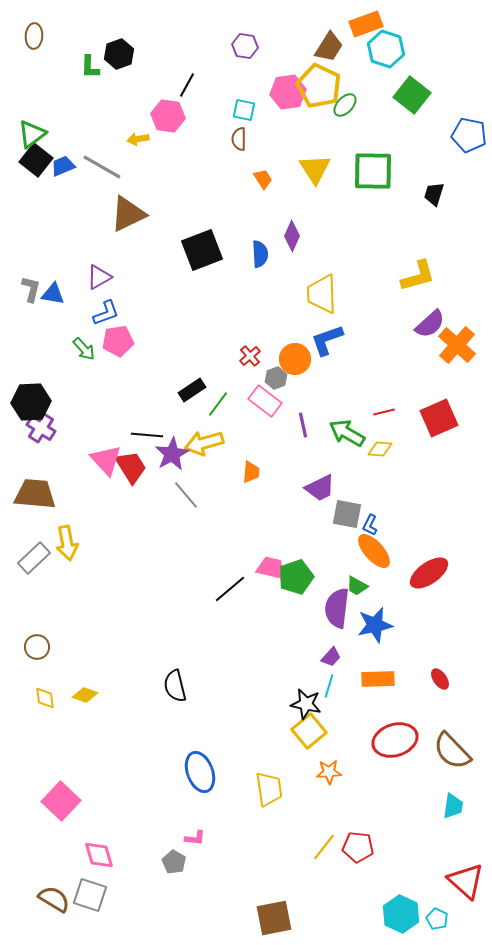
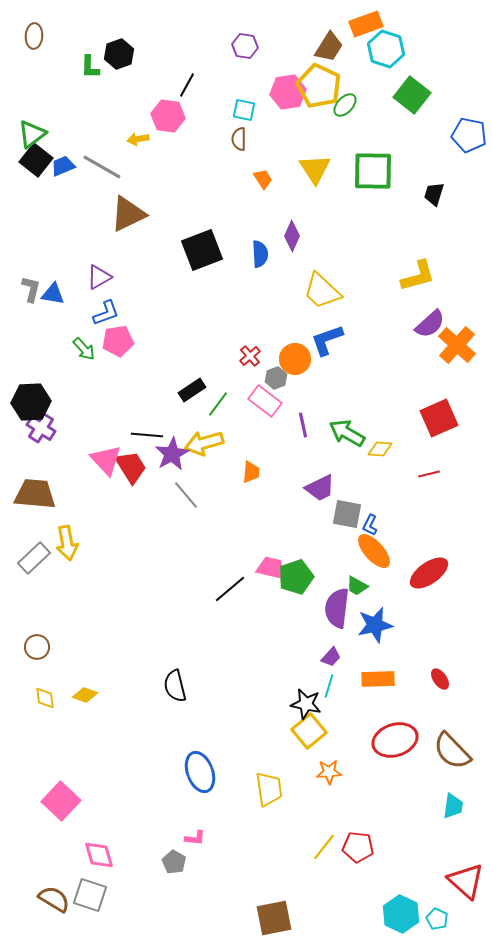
yellow trapezoid at (322, 294): moved 3 px up; rotated 45 degrees counterclockwise
red line at (384, 412): moved 45 px right, 62 px down
